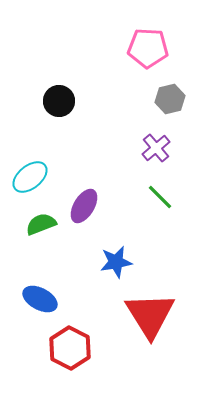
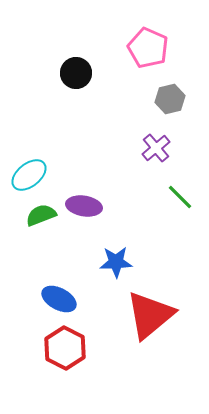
pink pentagon: rotated 21 degrees clockwise
black circle: moved 17 px right, 28 px up
cyan ellipse: moved 1 px left, 2 px up
green line: moved 20 px right
purple ellipse: rotated 68 degrees clockwise
green semicircle: moved 9 px up
blue star: rotated 8 degrees clockwise
blue ellipse: moved 19 px right
red triangle: rotated 22 degrees clockwise
red hexagon: moved 5 px left
